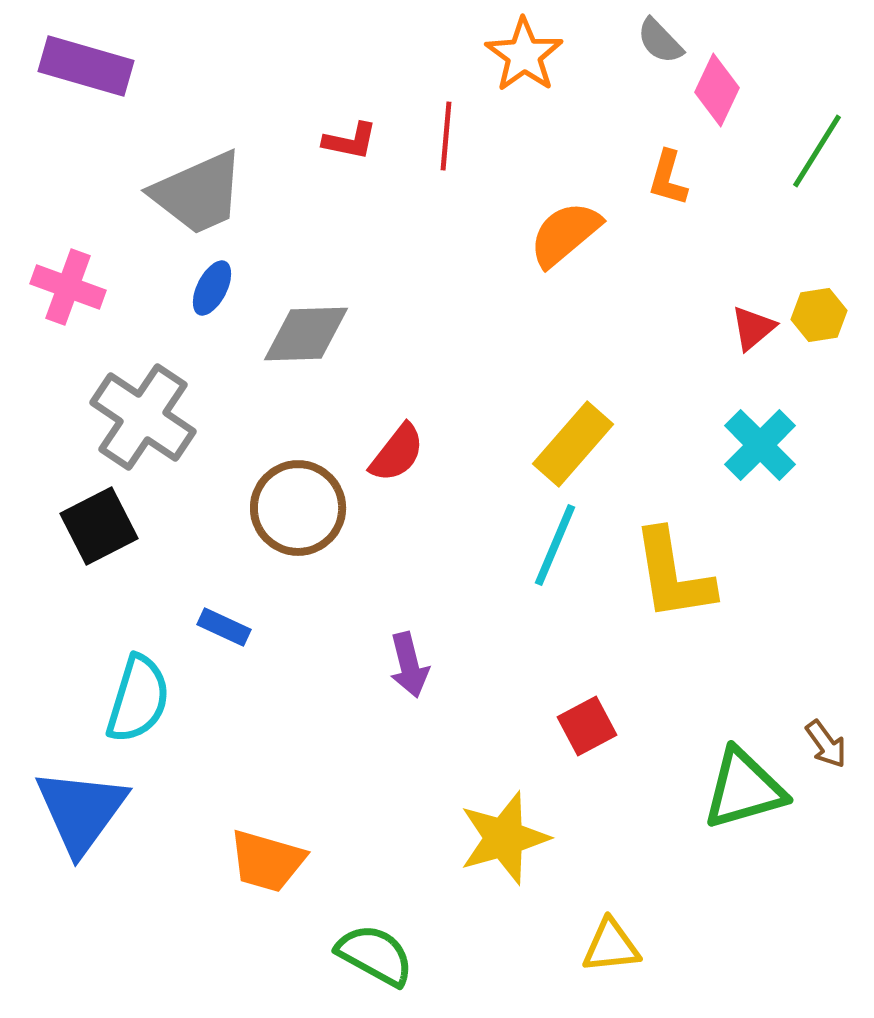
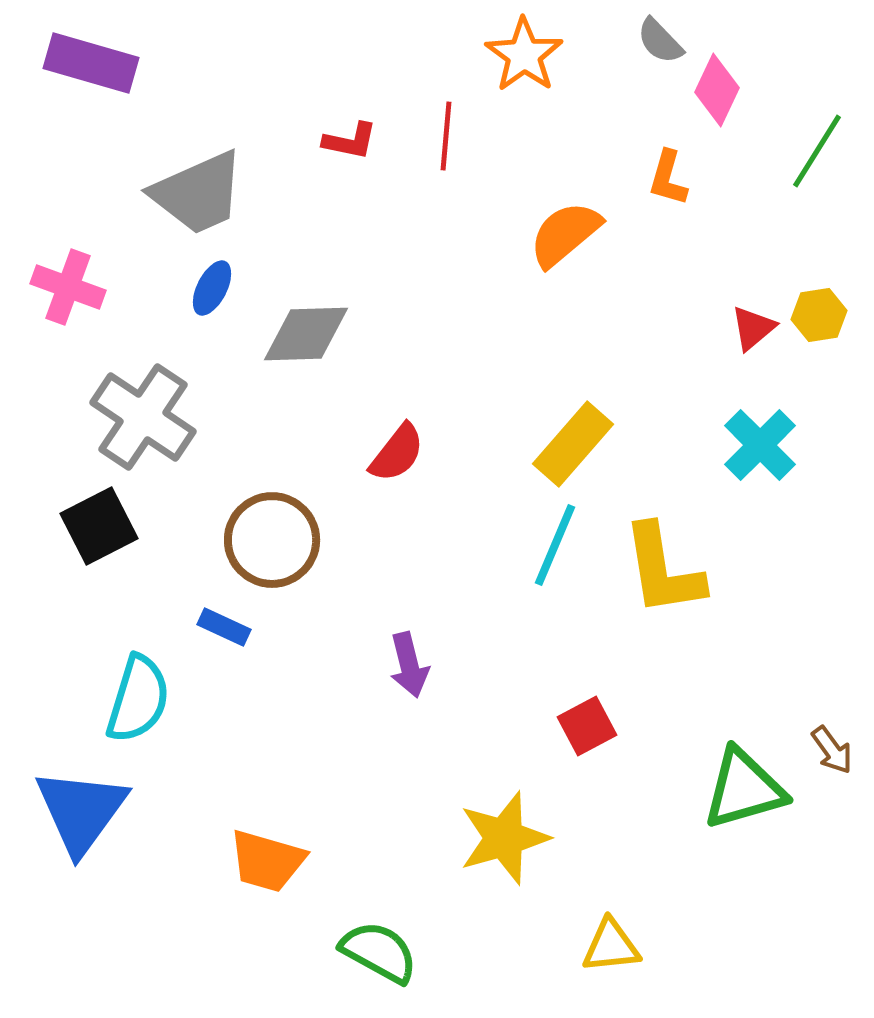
purple rectangle: moved 5 px right, 3 px up
brown circle: moved 26 px left, 32 px down
yellow L-shape: moved 10 px left, 5 px up
brown arrow: moved 6 px right, 6 px down
green semicircle: moved 4 px right, 3 px up
